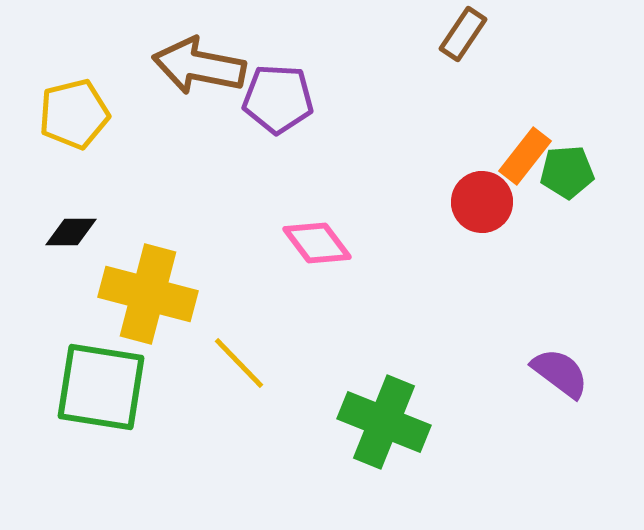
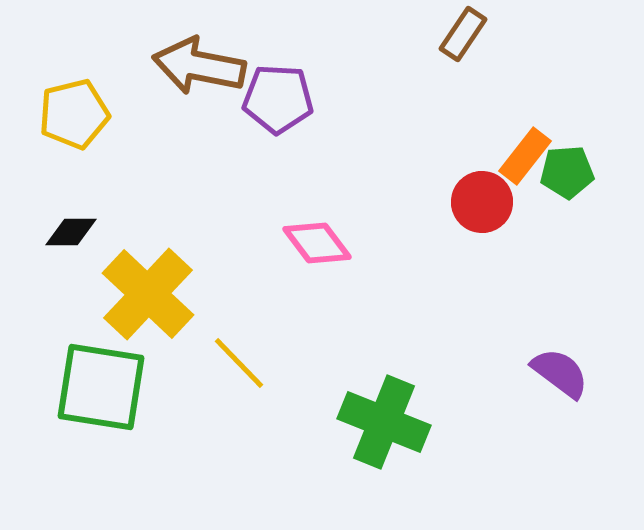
yellow cross: rotated 28 degrees clockwise
